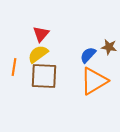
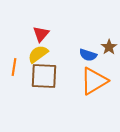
brown star: rotated 28 degrees clockwise
blue semicircle: rotated 114 degrees counterclockwise
